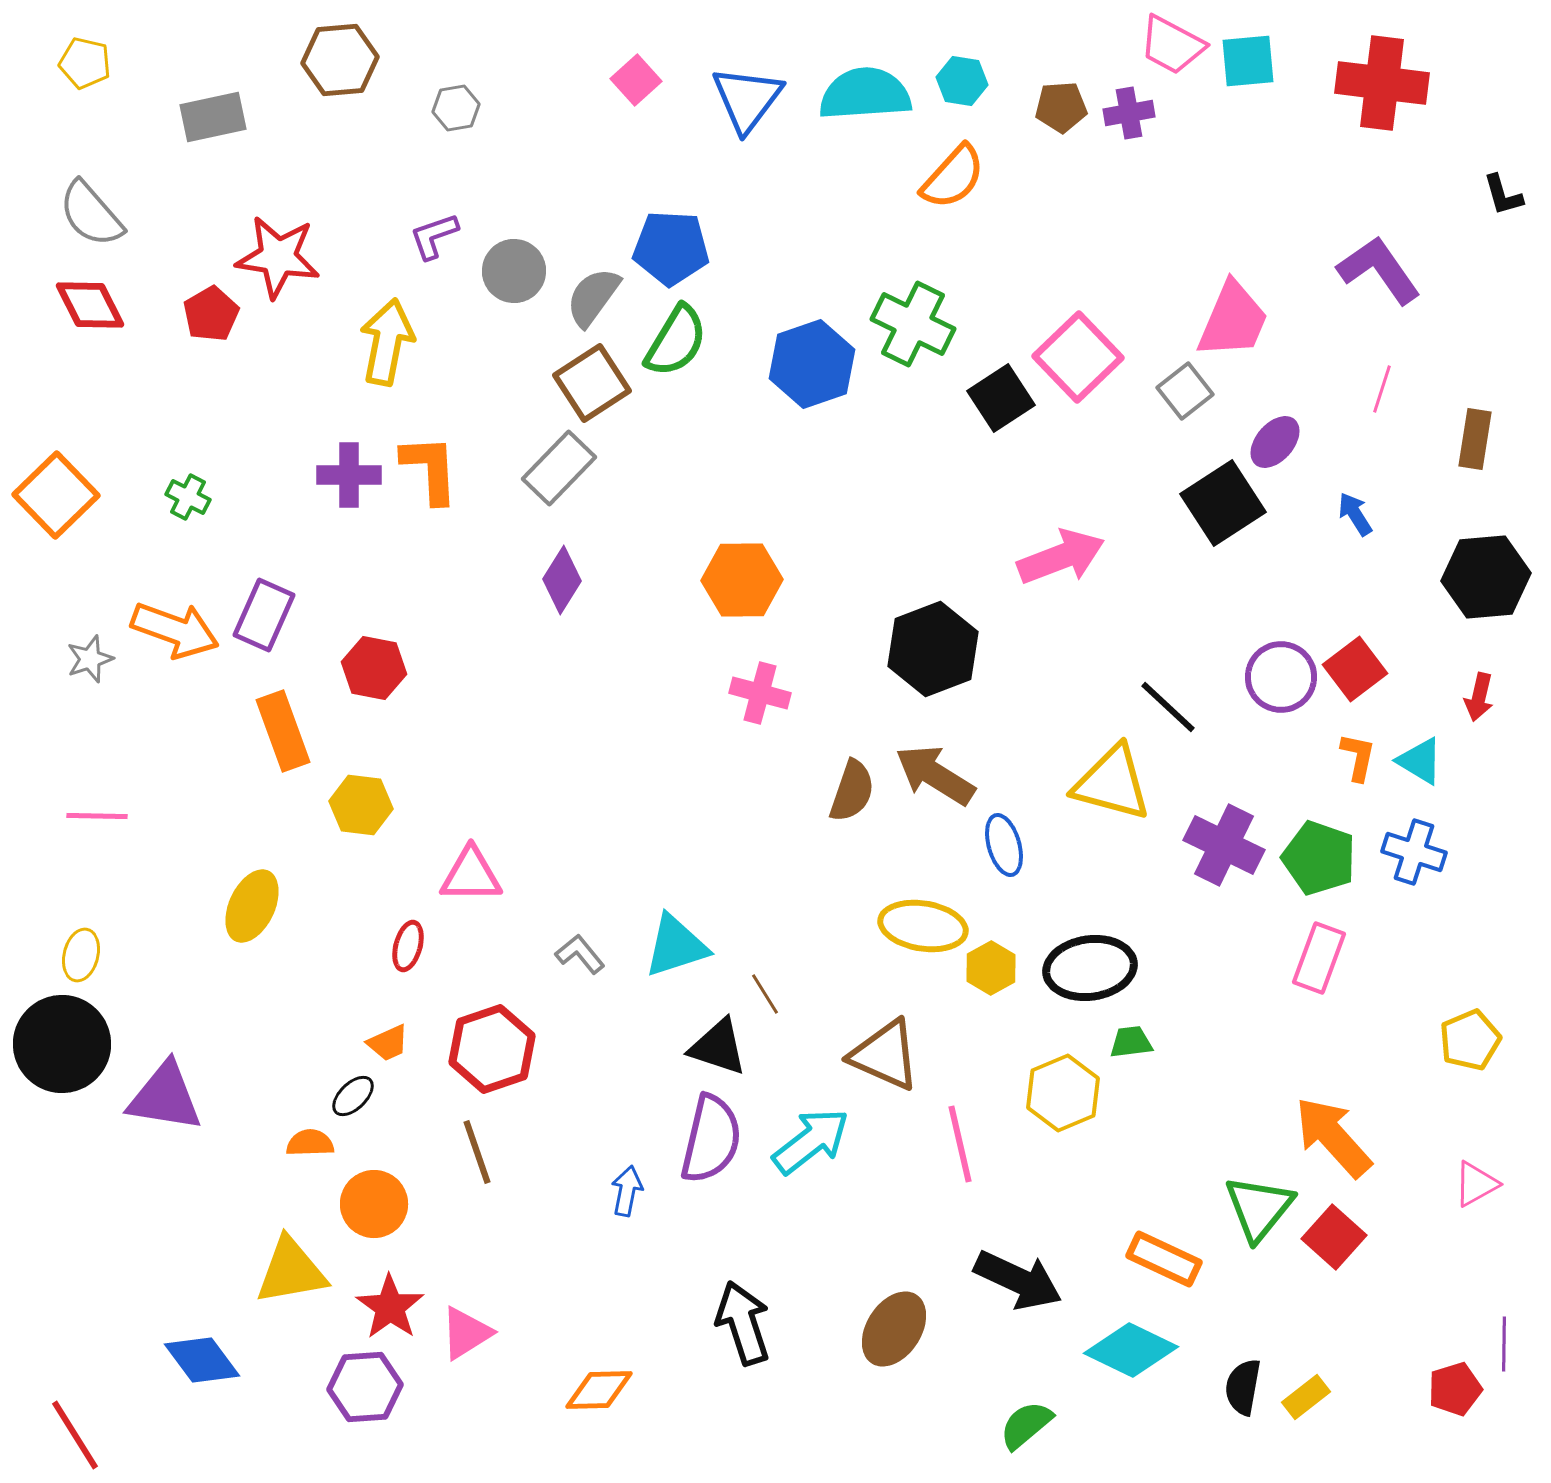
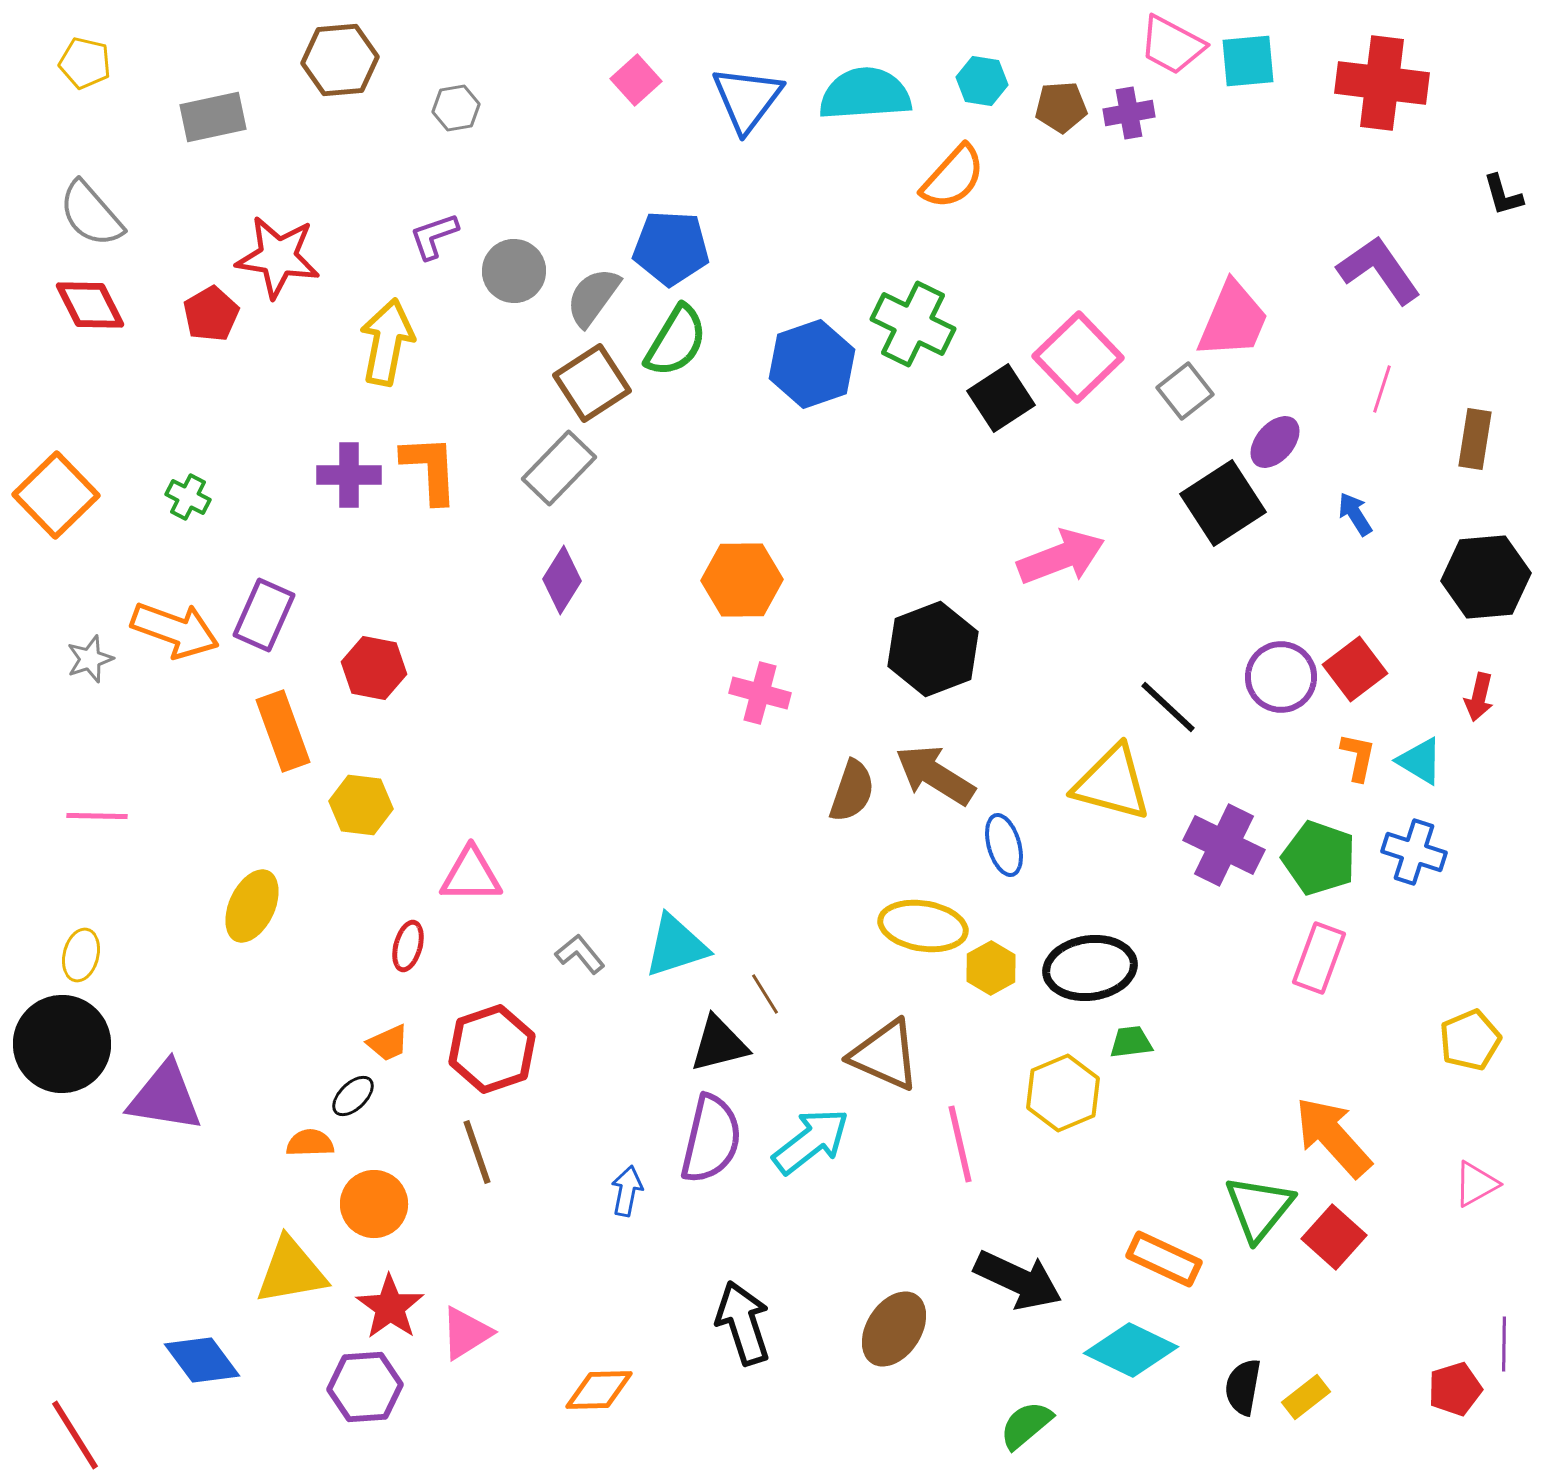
cyan hexagon at (962, 81): moved 20 px right
black triangle at (718, 1047): moved 1 px right, 3 px up; rotated 32 degrees counterclockwise
